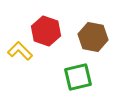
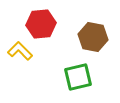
red hexagon: moved 5 px left, 7 px up; rotated 24 degrees counterclockwise
